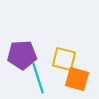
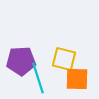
purple pentagon: moved 1 px left, 6 px down
orange square: rotated 15 degrees counterclockwise
